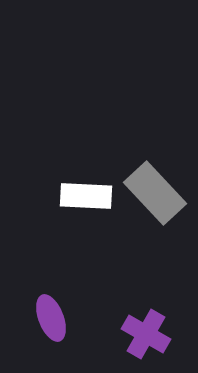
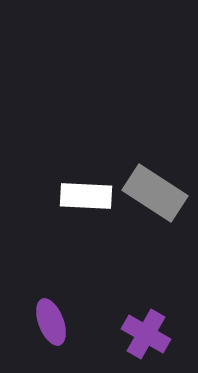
gray rectangle: rotated 14 degrees counterclockwise
purple ellipse: moved 4 px down
